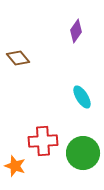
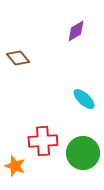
purple diamond: rotated 25 degrees clockwise
cyan ellipse: moved 2 px right, 2 px down; rotated 15 degrees counterclockwise
